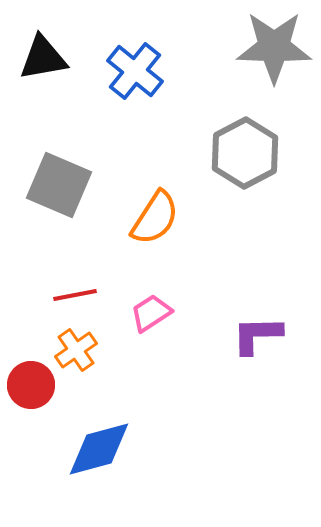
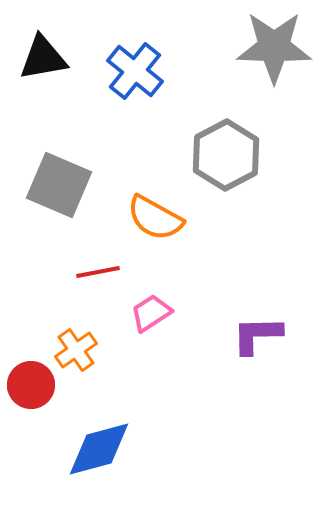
gray hexagon: moved 19 px left, 2 px down
orange semicircle: rotated 86 degrees clockwise
red line: moved 23 px right, 23 px up
